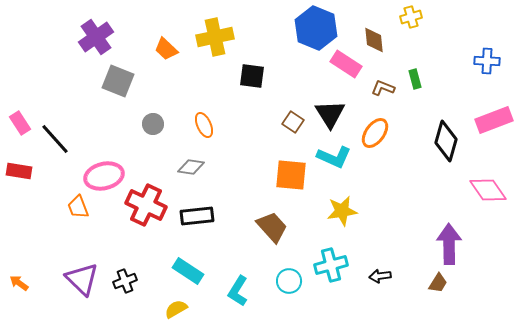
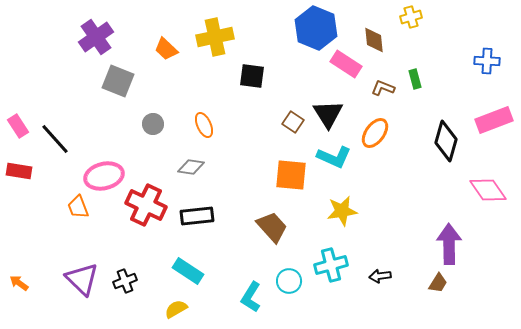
black triangle at (330, 114): moved 2 px left
pink rectangle at (20, 123): moved 2 px left, 3 px down
cyan L-shape at (238, 291): moved 13 px right, 6 px down
